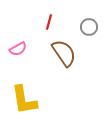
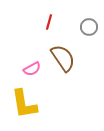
pink semicircle: moved 14 px right, 20 px down
brown semicircle: moved 1 px left, 5 px down
yellow L-shape: moved 4 px down
